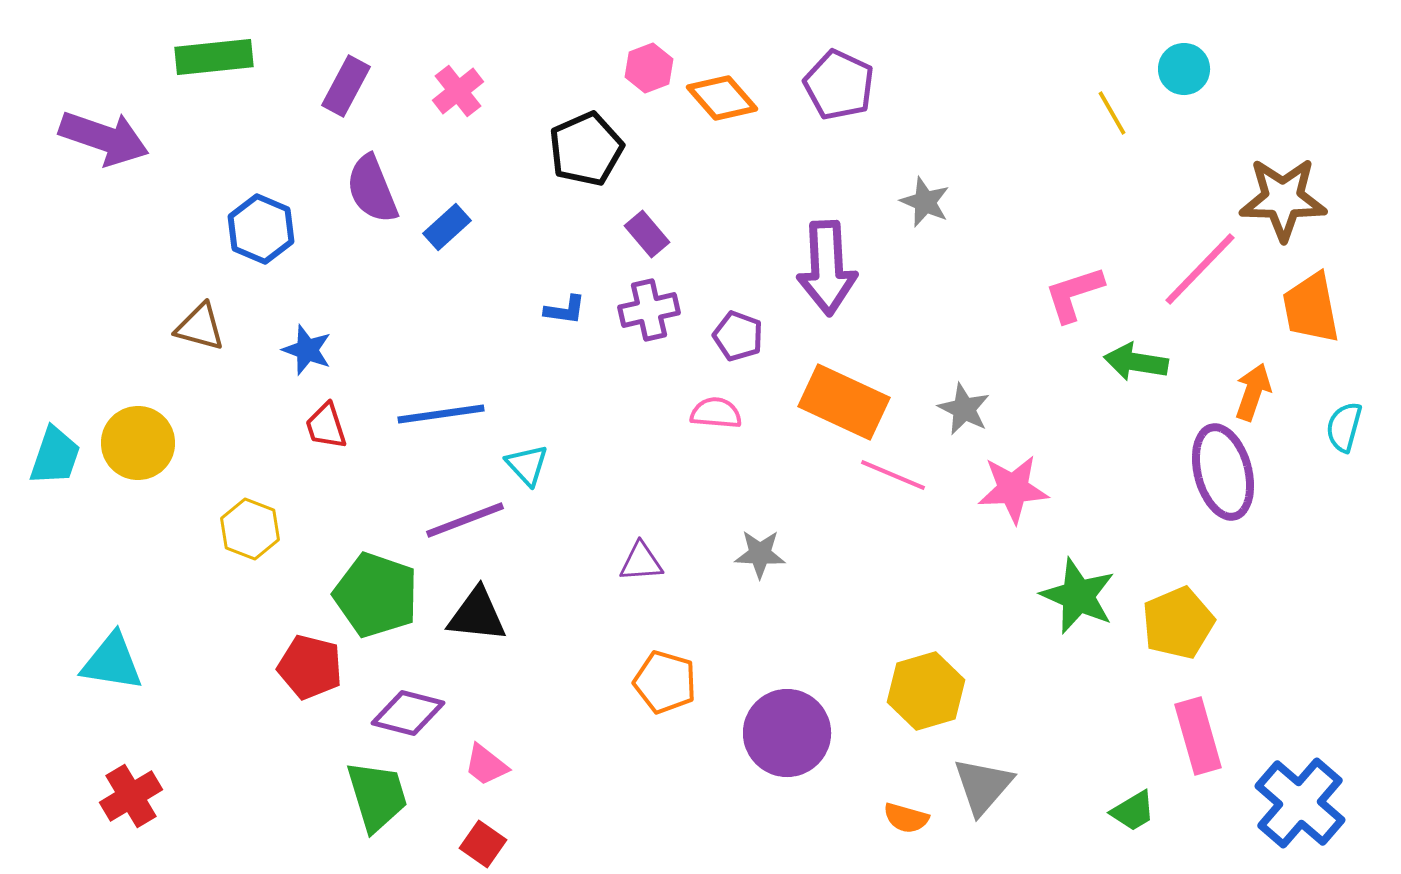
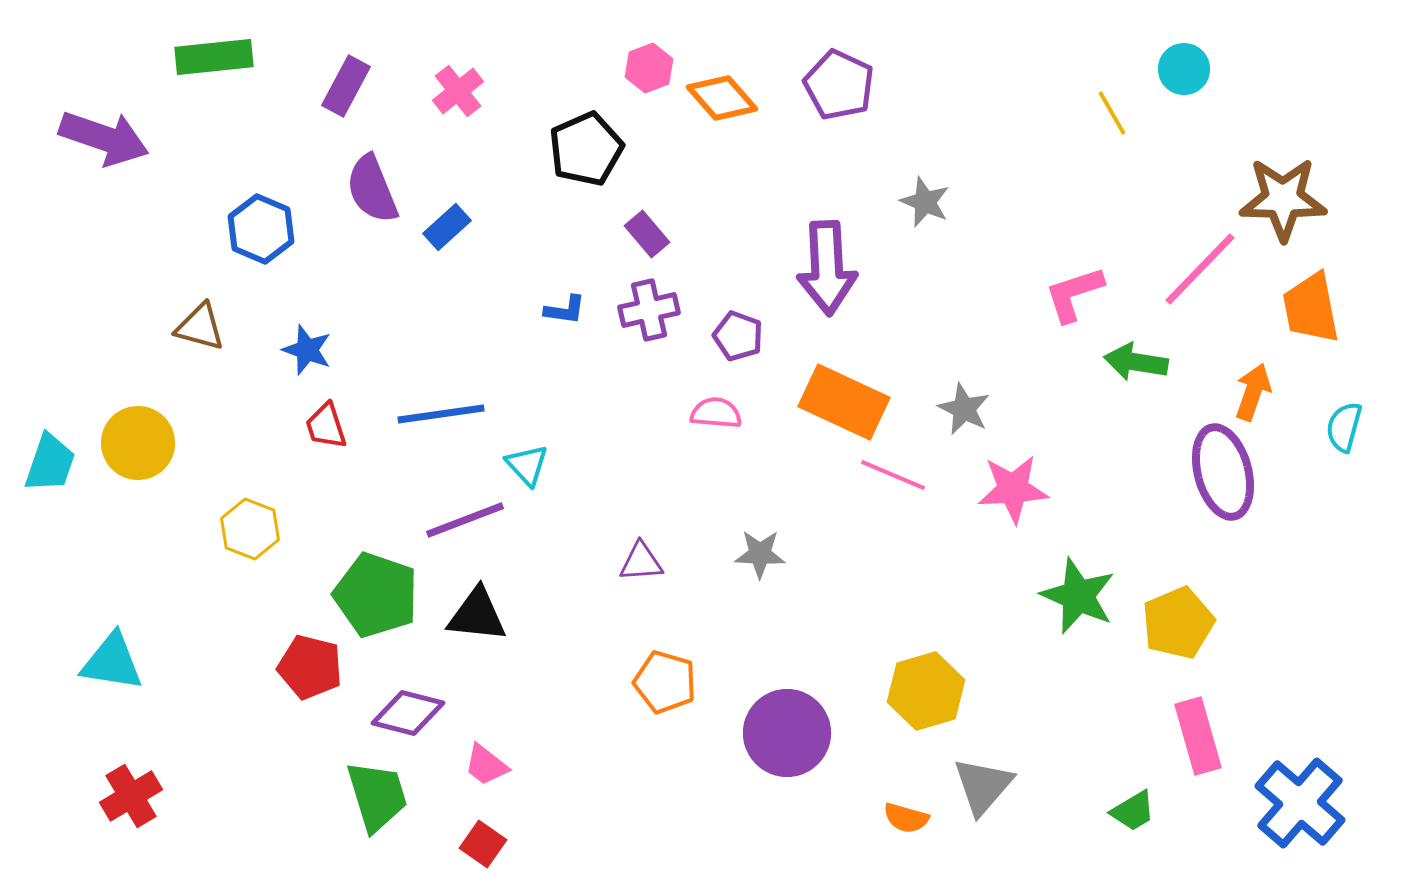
cyan trapezoid at (55, 456): moved 5 px left, 7 px down
